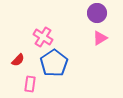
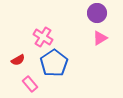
red semicircle: rotated 16 degrees clockwise
pink rectangle: rotated 49 degrees counterclockwise
